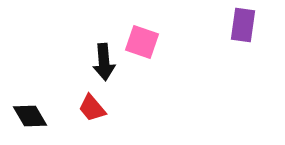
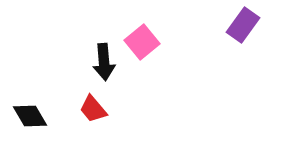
purple rectangle: rotated 28 degrees clockwise
pink square: rotated 32 degrees clockwise
red trapezoid: moved 1 px right, 1 px down
